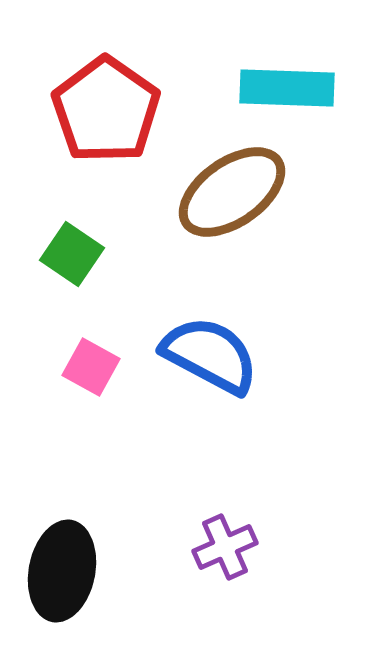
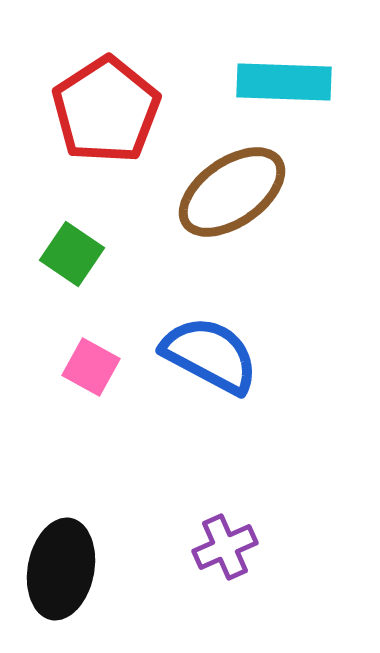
cyan rectangle: moved 3 px left, 6 px up
red pentagon: rotated 4 degrees clockwise
black ellipse: moved 1 px left, 2 px up
